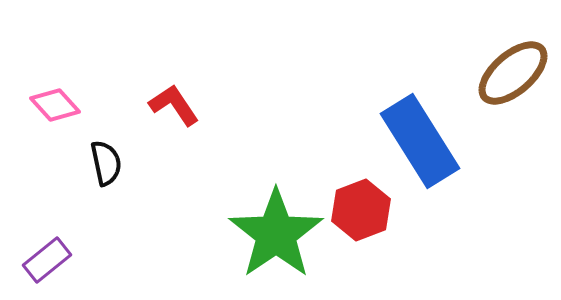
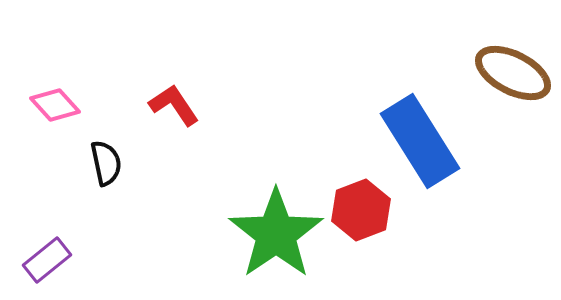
brown ellipse: rotated 68 degrees clockwise
